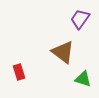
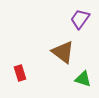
red rectangle: moved 1 px right, 1 px down
